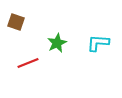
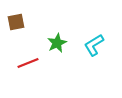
brown square: rotated 30 degrees counterclockwise
cyan L-shape: moved 4 px left, 2 px down; rotated 35 degrees counterclockwise
